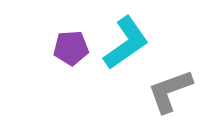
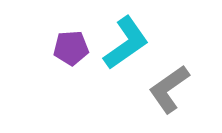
gray L-shape: moved 1 px left, 2 px up; rotated 15 degrees counterclockwise
